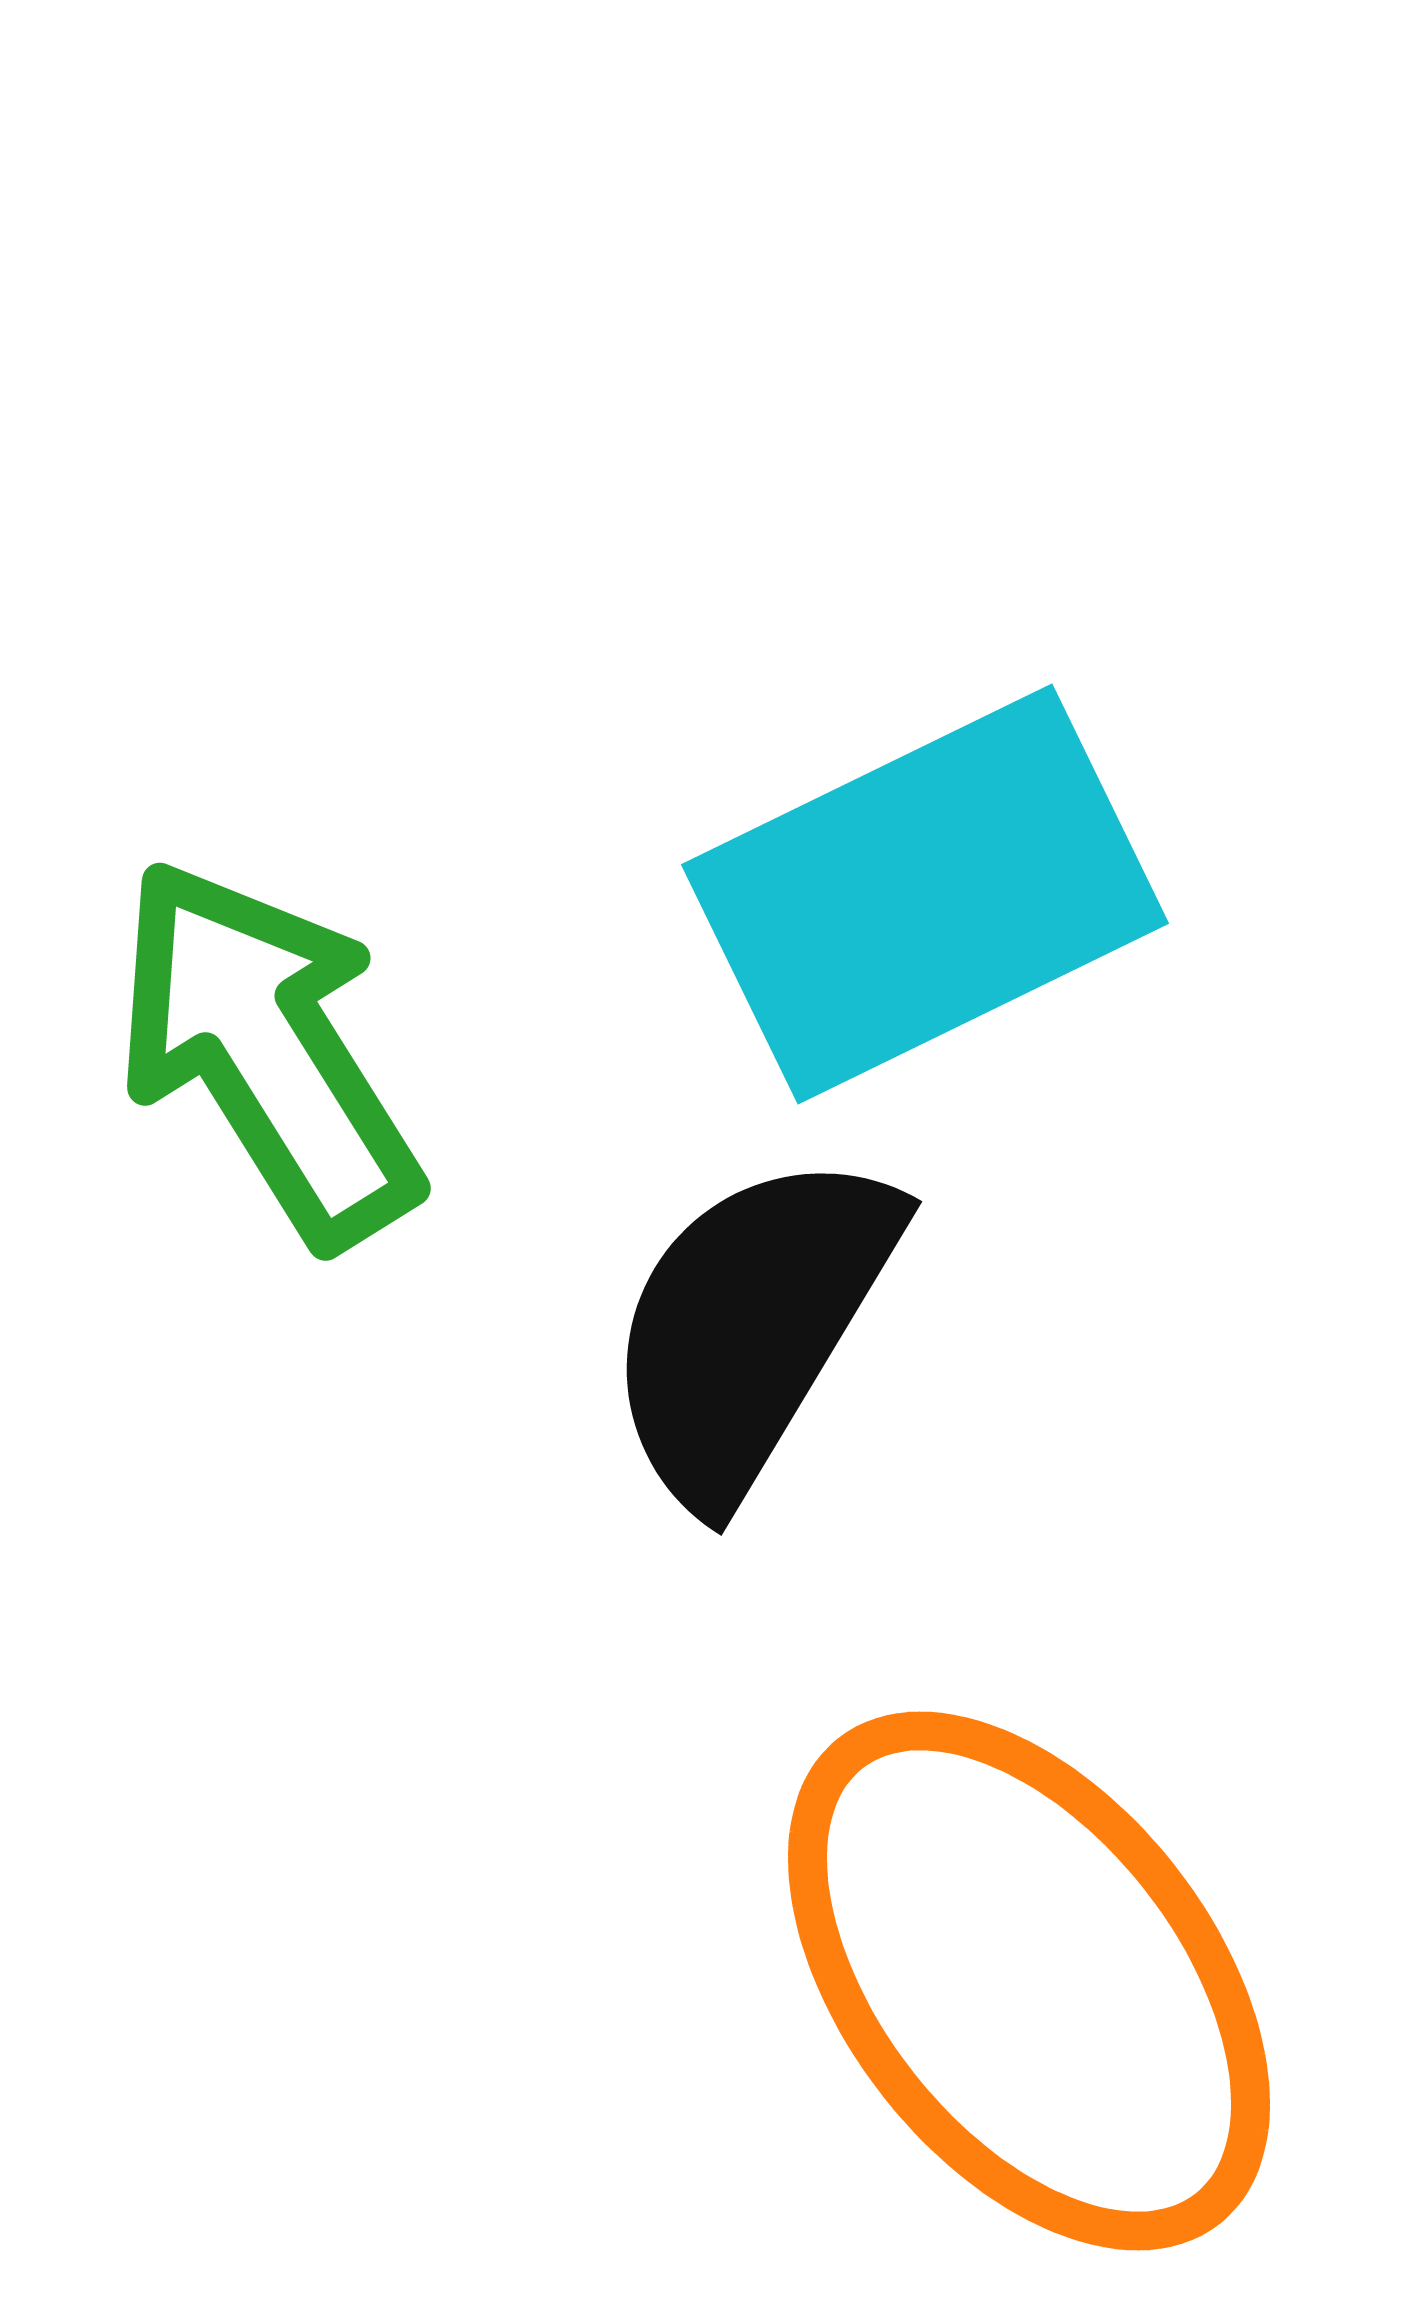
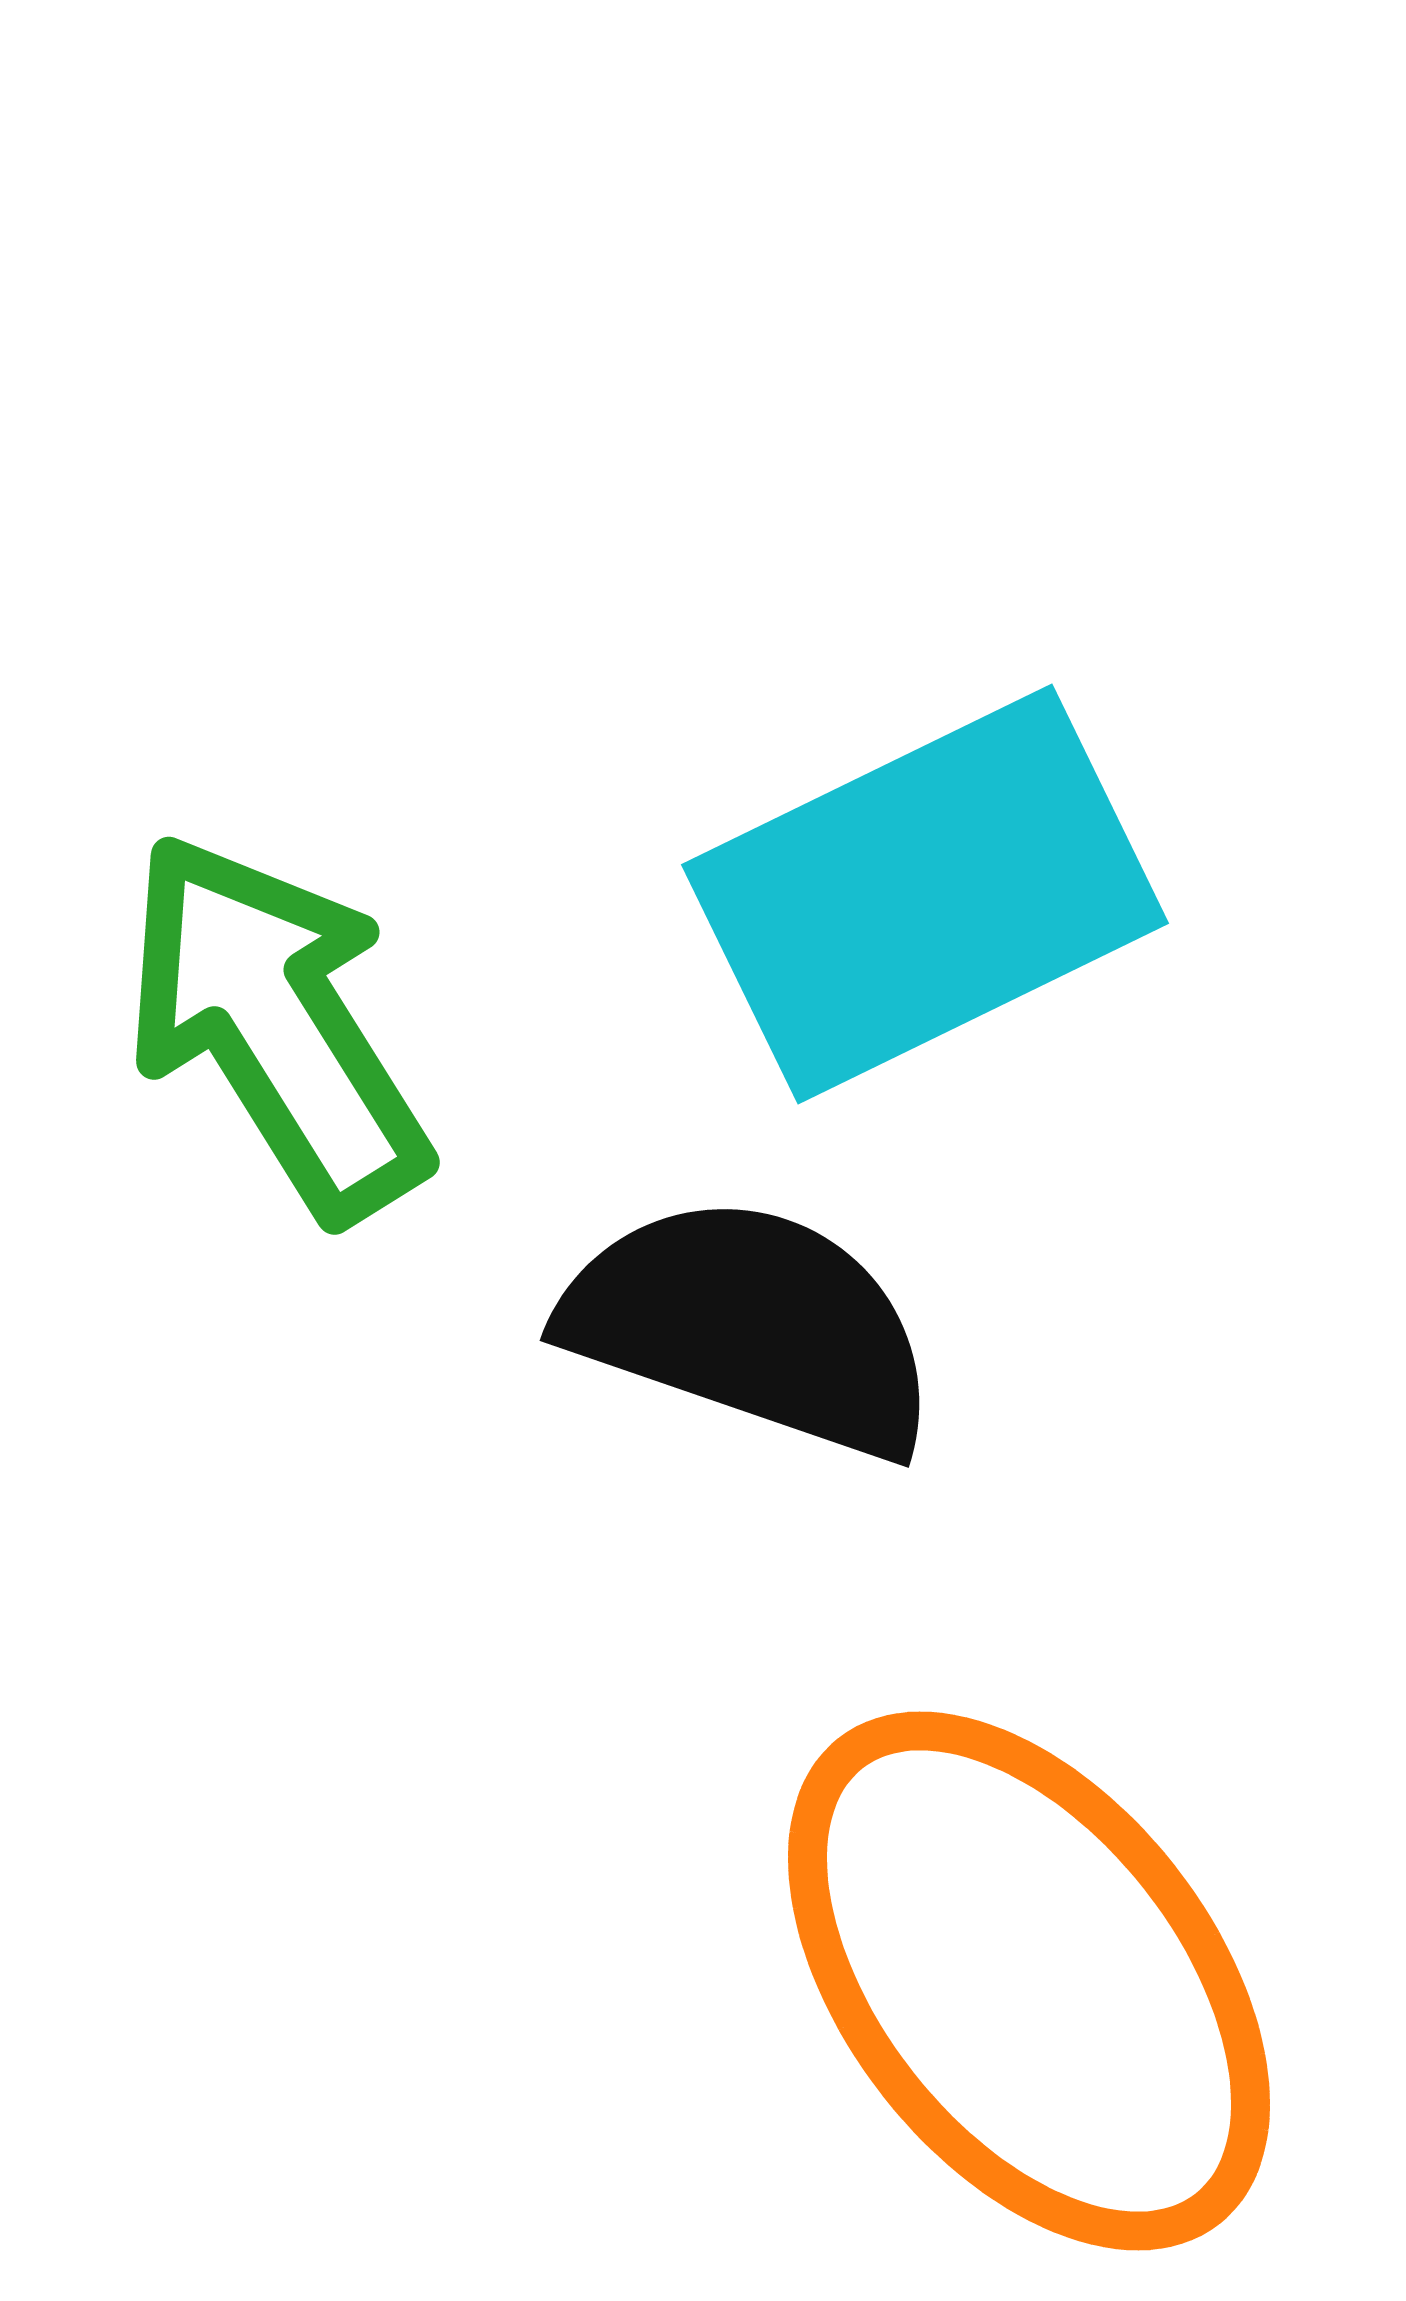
green arrow: moved 9 px right, 26 px up
black semicircle: rotated 78 degrees clockwise
